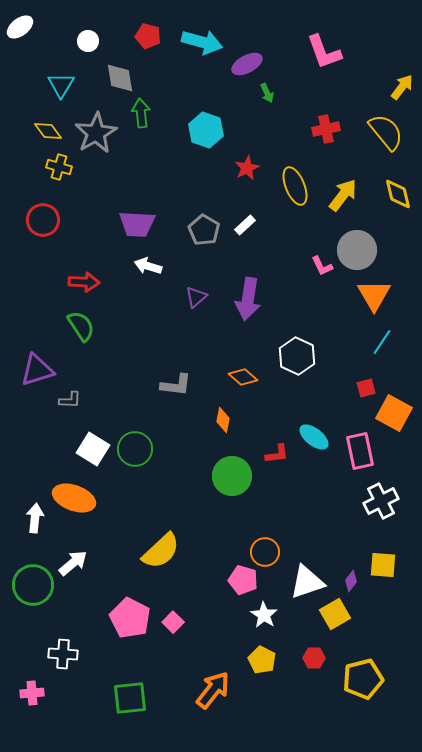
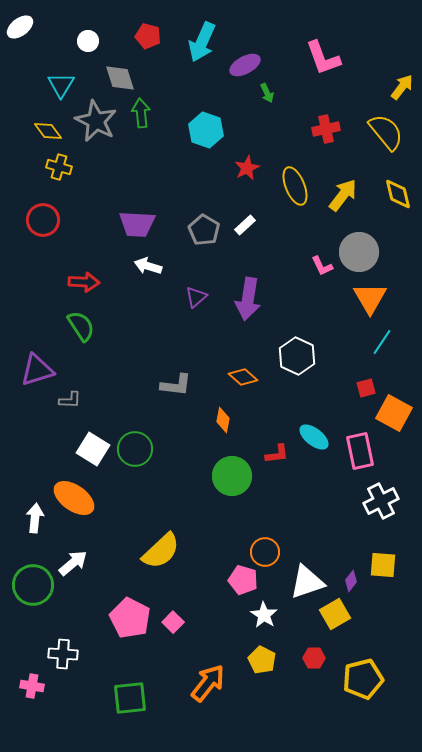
cyan arrow at (202, 42): rotated 99 degrees clockwise
pink L-shape at (324, 52): moved 1 px left, 6 px down
purple ellipse at (247, 64): moved 2 px left, 1 px down
gray diamond at (120, 78): rotated 8 degrees counterclockwise
gray star at (96, 133): moved 12 px up; rotated 15 degrees counterclockwise
gray circle at (357, 250): moved 2 px right, 2 px down
orange triangle at (374, 295): moved 4 px left, 3 px down
orange ellipse at (74, 498): rotated 15 degrees clockwise
orange arrow at (213, 690): moved 5 px left, 7 px up
pink cross at (32, 693): moved 7 px up; rotated 15 degrees clockwise
